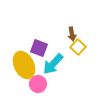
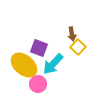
yellow ellipse: rotated 24 degrees counterclockwise
